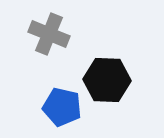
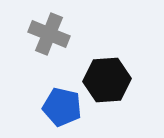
black hexagon: rotated 6 degrees counterclockwise
